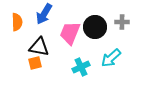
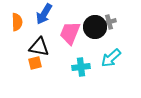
gray cross: moved 13 px left; rotated 16 degrees counterclockwise
cyan cross: rotated 18 degrees clockwise
